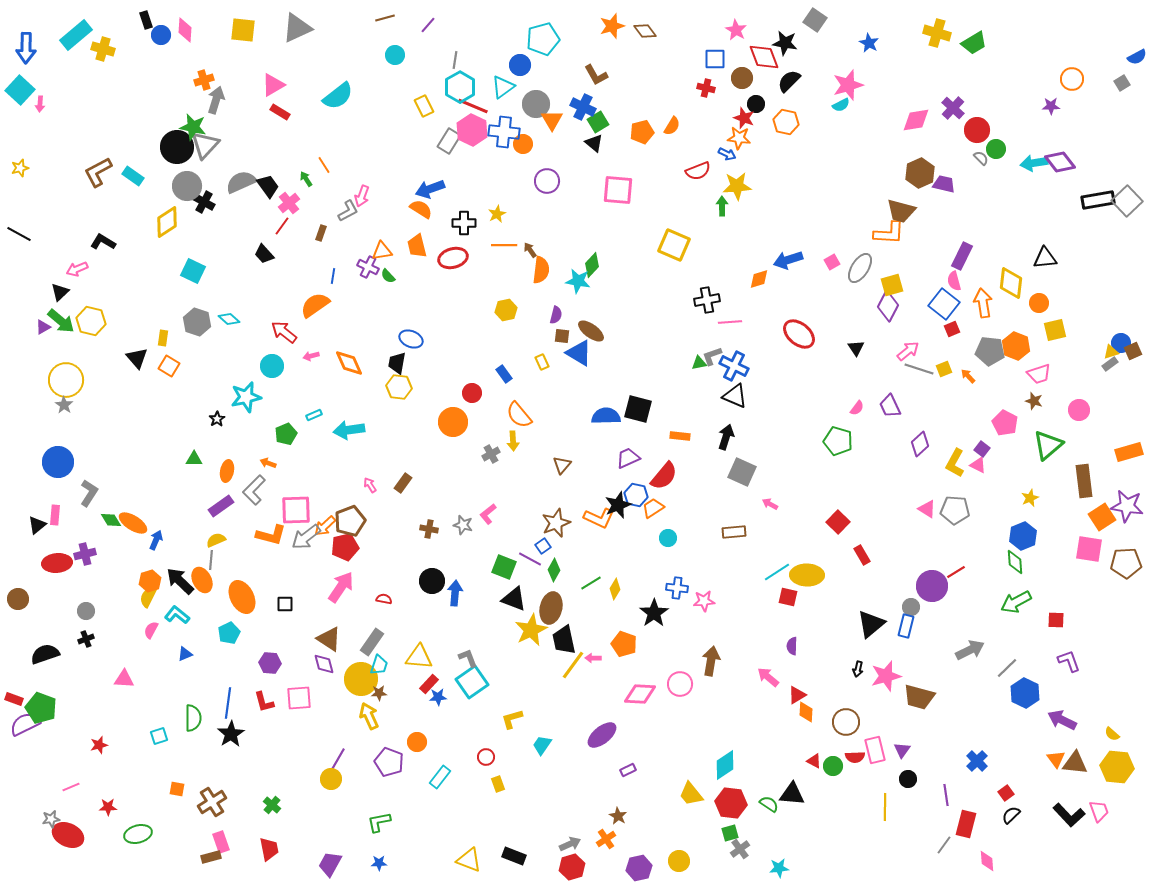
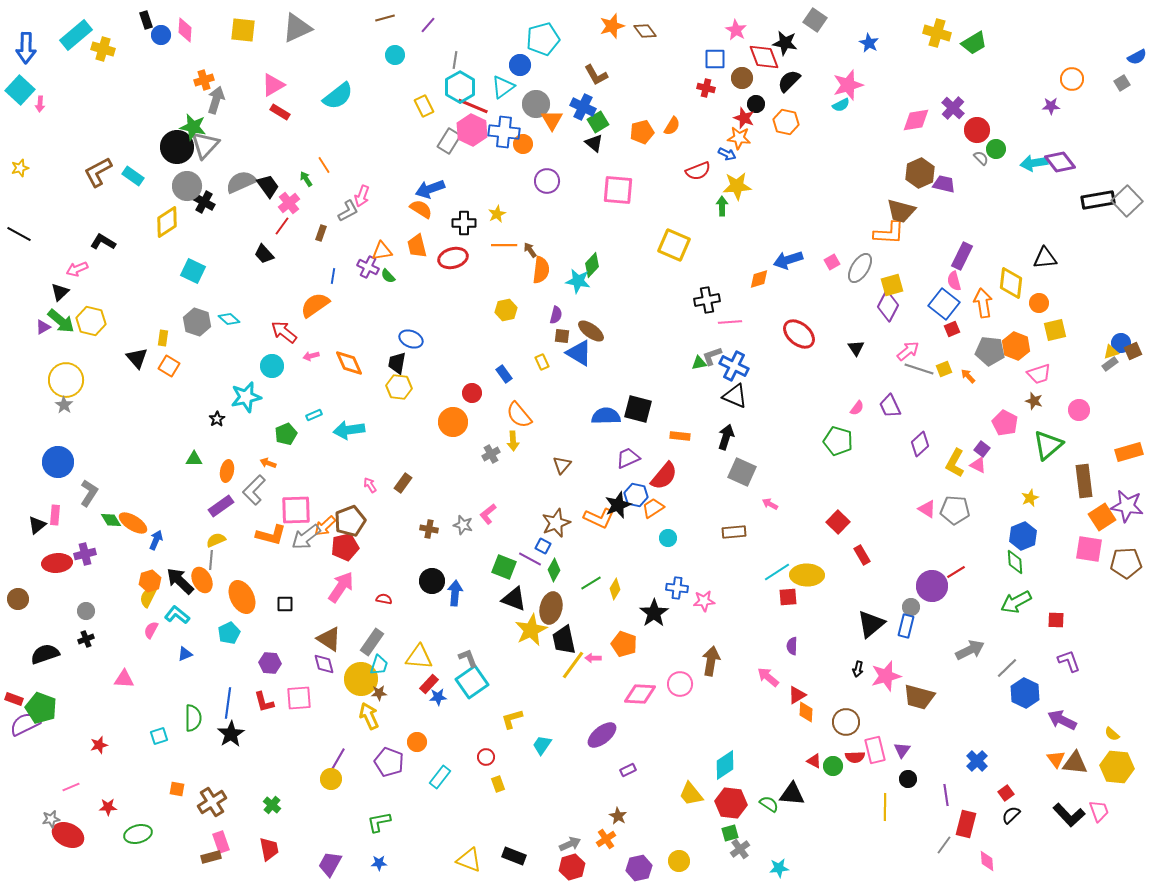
blue square at (543, 546): rotated 28 degrees counterclockwise
red square at (788, 597): rotated 18 degrees counterclockwise
